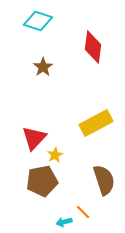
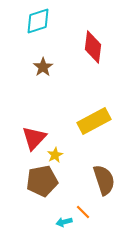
cyan diamond: rotated 36 degrees counterclockwise
yellow rectangle: moved 2 px left, 2 px up
